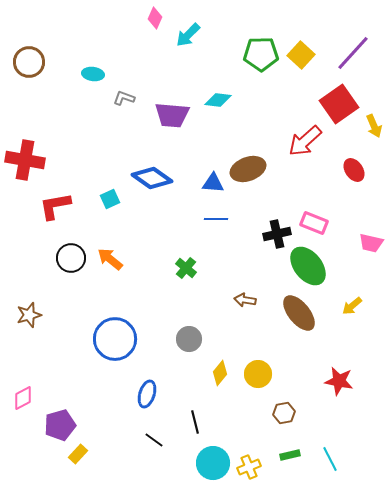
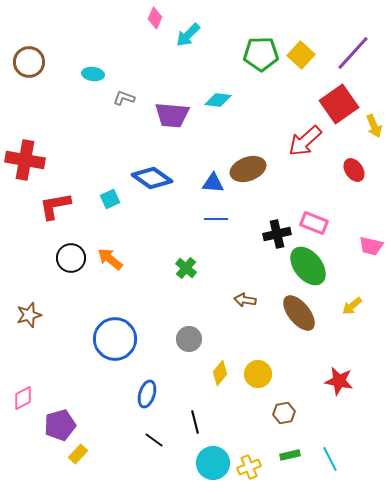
pink trapezoid at (371, 243): moved 3 px down
